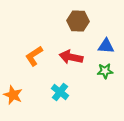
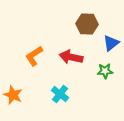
brown hexagon: moved 9 px right, 3 px down
blue triangle: moved 5 px right, 3 px up; rotated 42 degrees counterclockwise
cyan cross: moved 2 px down
